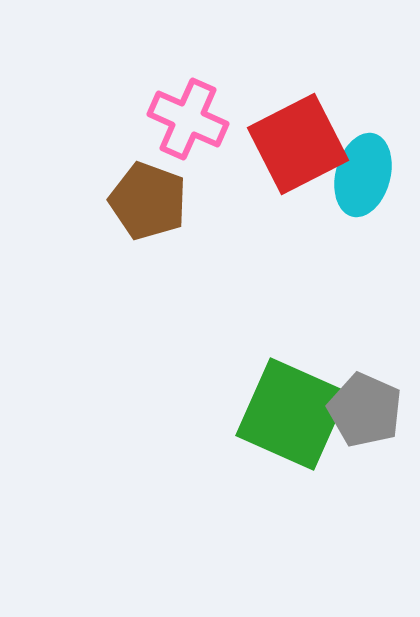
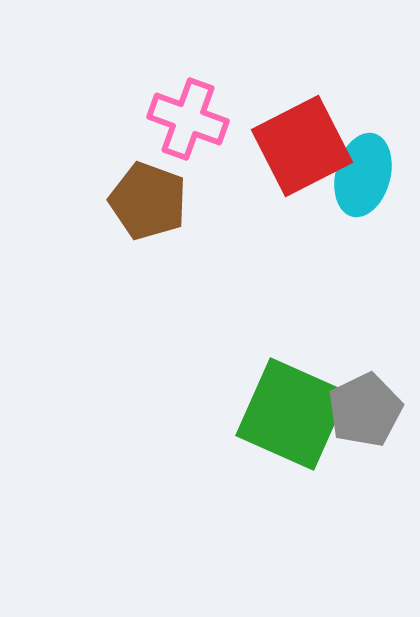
pink cross: rotated 4 degrees counterclockwise
red square: moved 4 px right, 2 px down
gray pentagon: rotated 22 degrees clockwise
